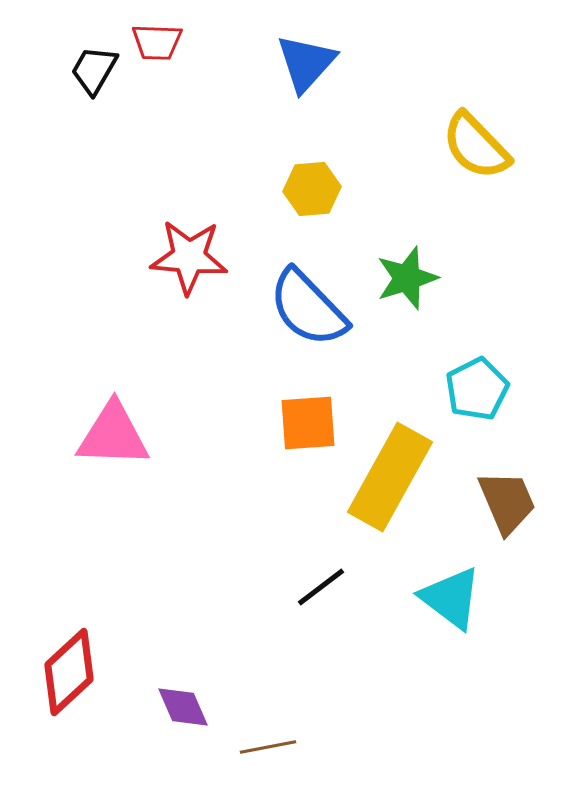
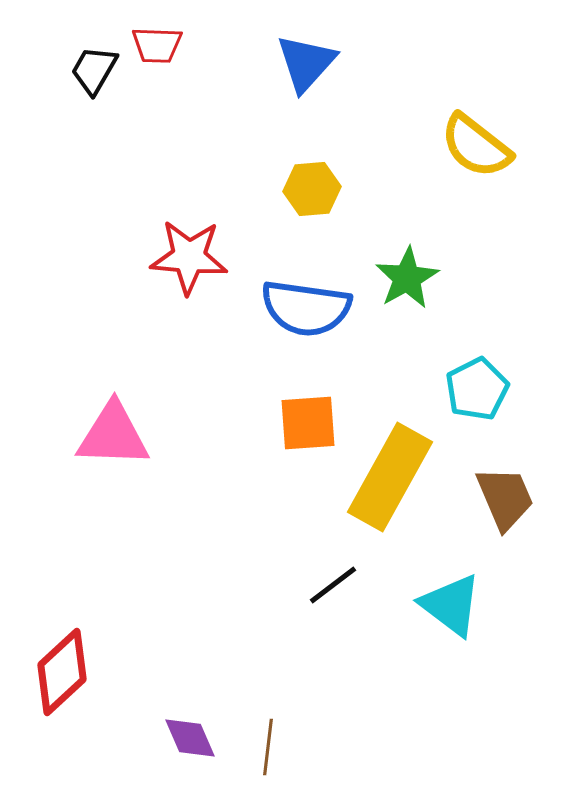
red trapezoid: moved 3 px down
yellow semicircle: rotated 8 degrees counterclockwise
green star: rotated 12 degrees counterclockwise
blue semicircle: moved 2 px left; rotated 38 degrees counterclockwise
brown trapezoid: moved 2 px left, 4 px up
black line: moved 12 px right, 2 px up
cyan triangle: moved 7 px down
red diamond: moved 7 px left
purple diamond: moved 7 px right, 31 px down
brown line: rotated 72 degrees counterclockwise
